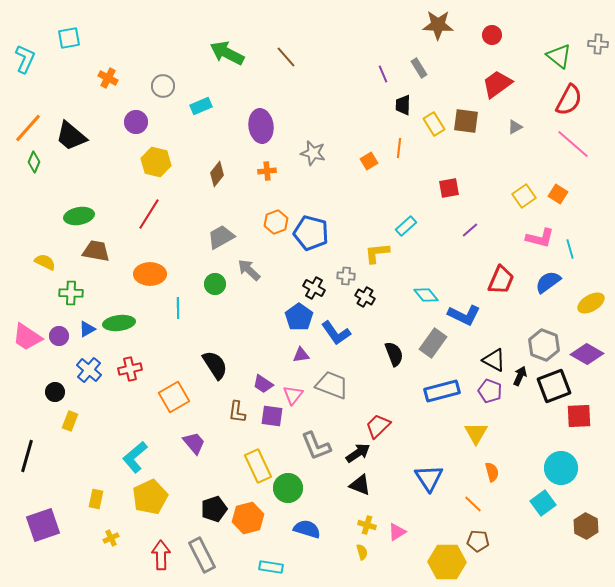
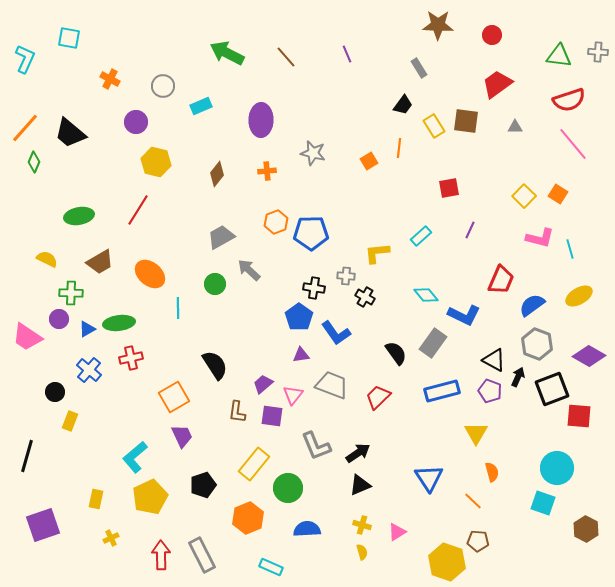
cyan square at (69, 38): rotated 20 degrees clockwise
gray cross at (598, 44): moved 8 px down
green triangle at (559, 56): rotated 32 degrees counterclockwise
purple line at (383, 74): moved 36 px left, 20 px up
orange cross at (108, 78): moved 2 px right, 1 px down
red semicircle at (569, 100): rotated 44 degrees clockwise
black trapezoid at (403, 105): rotated 145 degrees counterclockwise
yellow rectangle at (434, 124): moved 2 px down
purple ellipse at (261, 126): moved 6 px up; rotated 8 degrees clockwise
gray triangle at (515, 127): rotated 28 degrees clockwise
orange line at (28, 128): moved 3 px left
black trapezoid at (71, 136): moved 1 px left, 3 px up
pink line at (573, 144): rotated 9 degrees clockwise
yellow square at (524, 196): rotated 10 degrees counterclockwise
red line at (149, 214): moved 11 px left, 4 px up
cyan rectangle at (406, 226): moved 15 px right, 10 px down
purple line at (470, 230): rotated 24 degrees counterclockwise
blue pentagon at (311, 233): rotated 16 degrees counterclockwise
brown trapezoid at (96, 251): moved 4 px right, 11 px down; rotated 140 degrees clockwise
yellow semicircle at (45, 262): moved 2 px right, 3 px up
orange ellipse at (150, 274): rotated 40 degrees clockwise
blue semicircle at (548, 282): moved 16 px left, 23 px down
black cross at (314, 288): rotated 20 degrees counterclockwise
yellow ellipse at (591, 303): moved 12 px left, 7 px up
purple circle at (59, 336): moved 17 px up
gray hexagon at (544, 345): moved 7 px left, 1 px up
black semicircle at (394, 354): moved 2 px right, 1 px up; rotated 15 degrees counterclockwise
purple diamond at (587, 354): moved 2 px right, 2 px down
red cross at (130, 369): moved 1 px right, 11 px up
black arrow at (520, 376): moved 2 px left, 1 px down
purple trapezoid at (263, 384): rotated 105 degrees clockwise
black square at (554, 386): moved 2 px left, 3 px down
red square at (579, 416): rotated 8 degrees clockwise
red trapezoid at (378, 426): moved 29 px up
purple trapezoid at (194, 443): moved 12 px left, 7 px up; rotated 15 degrees clockwise
yellow rectangle at (258, 466): moved 4 px left, 2 px up; rotated 64 degrees clockwise
cyan circle at (561, 468): moved 4 px left
black triangle at (360, 485): rotated 45 degrees counterclockwise
cyan square at (543, 503): rotated 35 degrees counterclockwise
orange line at (473, 504): moved 3 px up
black pentagon at (214, 509): moved 11 px left, 24 px up
orange hexagon at (248, 518): rotated 8 degrees counterclockwise
yellow cross at (367, 525): moved 5 px left
brown hexagon at (586, 526): moved 3 px down
blue semicircle at (307, 529): rotated 20 degrees counterclockwise
yellow hexagon at (447, 562): rotated 18 degrees clockwise
cyan rectangle at (271, 567): rotated 15 degrees clockwise
